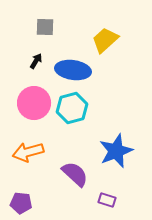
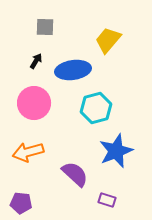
yellow trapezoid: moved 3 px right; rotated 8 degrees counterclockwise
blue ellipse: rotated 16 degrees counterclockwise
cyan hexagon: moved 24 px right
